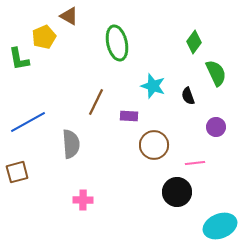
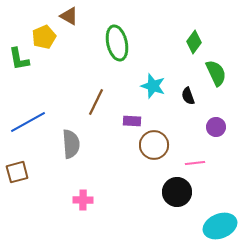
purple rectangle: moved 3 px right, 5 px down
